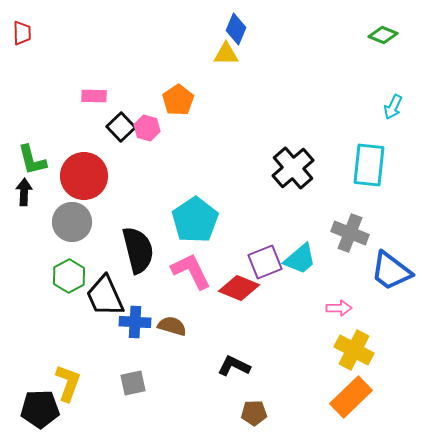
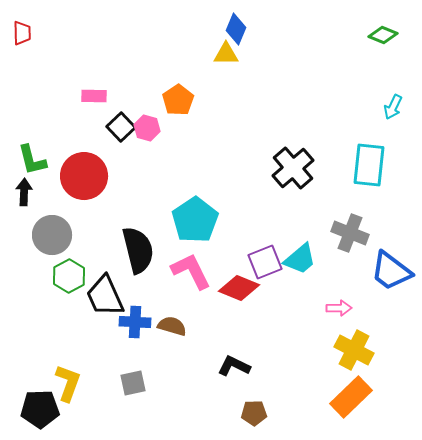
gray circle: moved 20 px left, 13 px down
